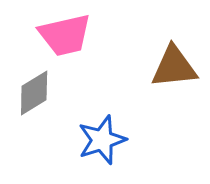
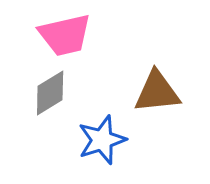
brown triangle: moved 17 px left, 25 px down
gray diamond: moved 16 px right
